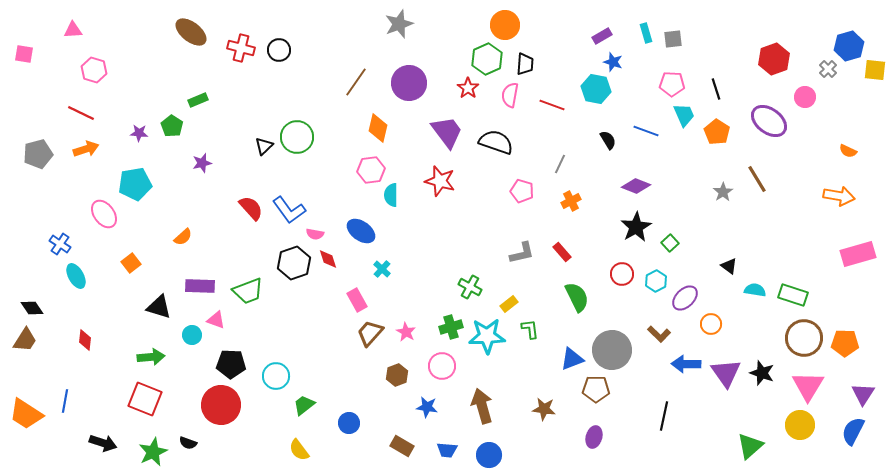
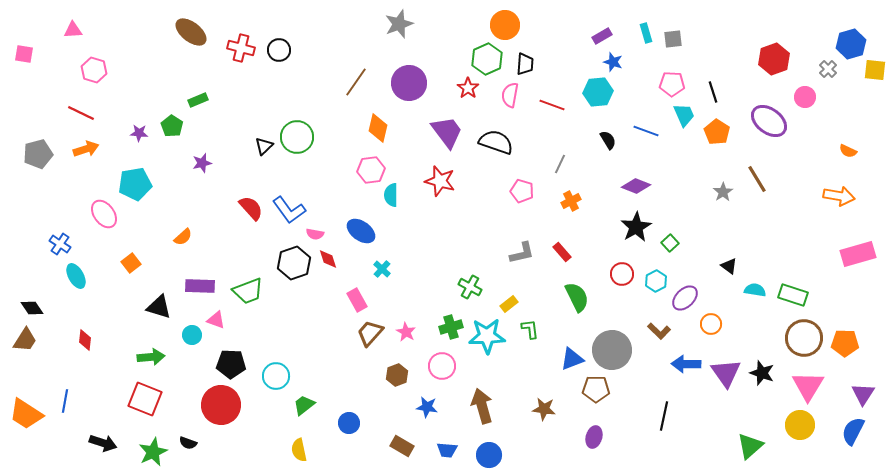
blue hexagon at (849, 46): moved 2 px right, 2 px up
cyan hexagon at (596, 89): moved 2 px right, 3 px down; rotated 16 degrees counterclockwise
black line at (716, 89): moved 3 px left, 3 px down
brown L-shape at (659, 334): moved 3 px up
yellow semicircle at (299, 450): rotated 25 degrees clockwise
